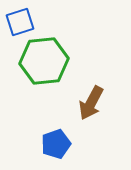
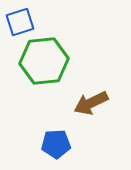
brown arrow: rotated 36 degrees clockwise
blue pentagon: rotated 16 degrees clockwise
